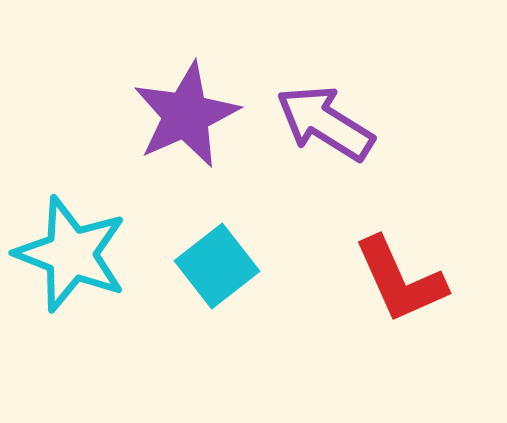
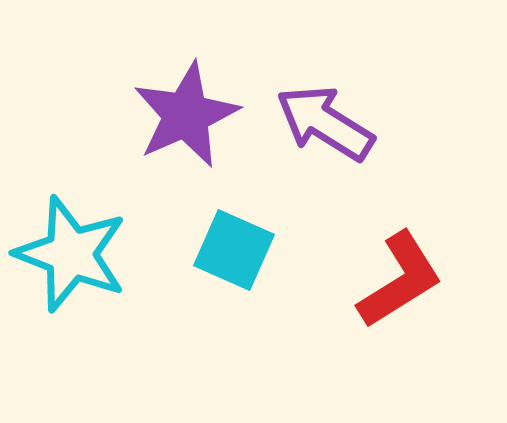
cyan square: moved 17 px right, 16 px up; rotated 28 degrees counterclockwise
red L-shape: rotated 98 degrees counterclockwise
